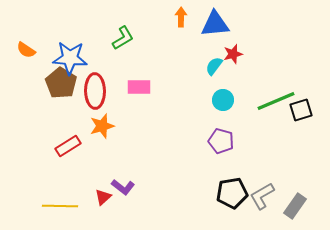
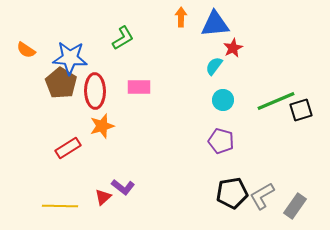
red star: moved 6 px up; rotated 12 degrees counterclockwise
red rectangle: moved 2 px down
